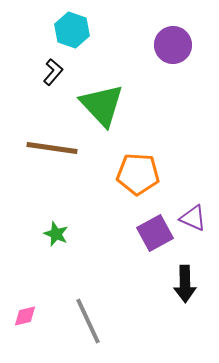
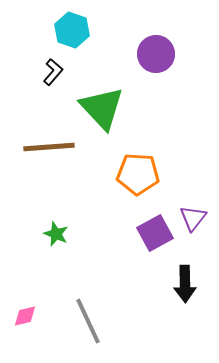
purple circle: moved 17 px left, 9 px down
green triangle: moved 3 px down
brown line: moved 3 px left, 1 px up; rotated 12 degrees counterclockwise
purple triangle: rotated 44 degrees clockwise
